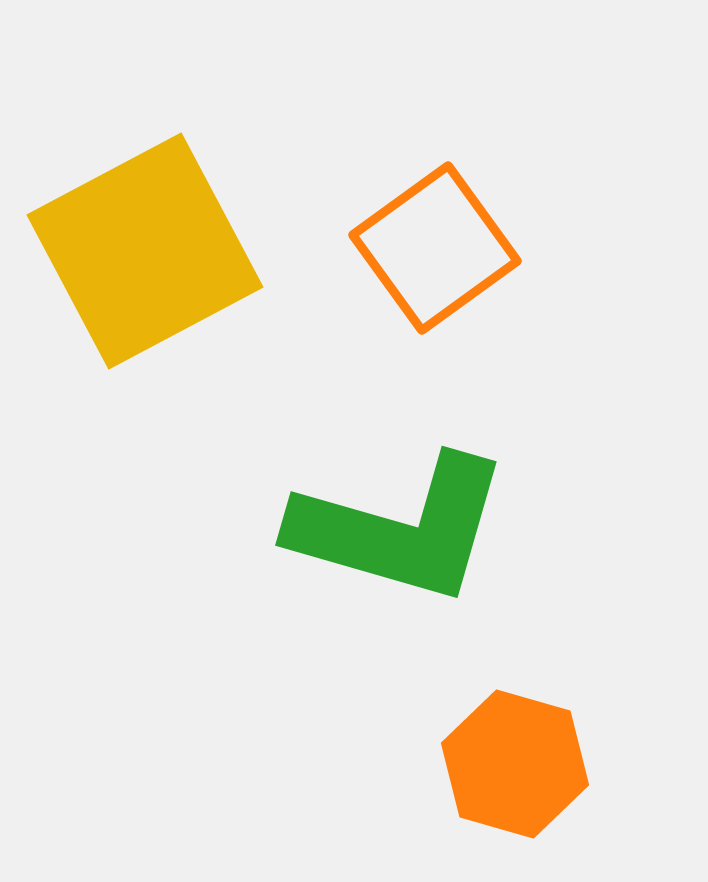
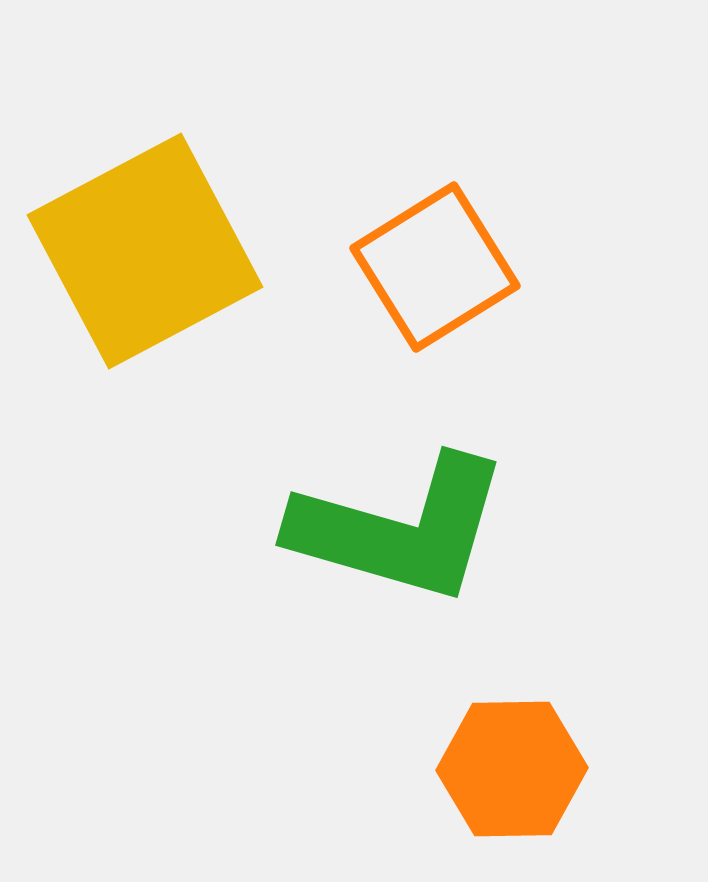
orange square: moved 19 px down; rotated 4 degrees clockwise
orange hexagon: moved 3 px left, 5 px down; rotated 17 degrees counterclockwise
